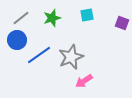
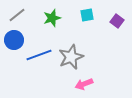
gray line: moved 4 px left, 3 px up
purple square: moved 5 px left, 2 px up; rotated 16 degrees clockwise
blue circle: moved 3 px left
blue line: rotated 15 degrees clockwise
pink arrow: moved 3 px down; rotated 12 degrees clockwise
